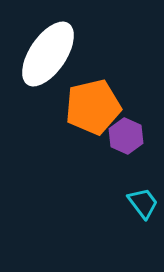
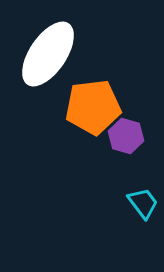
orange pentagon: rotated 6 degrees clockwise
purple hexagon: rotated 8 degrees counterclockwise
